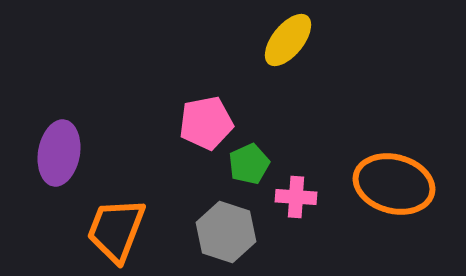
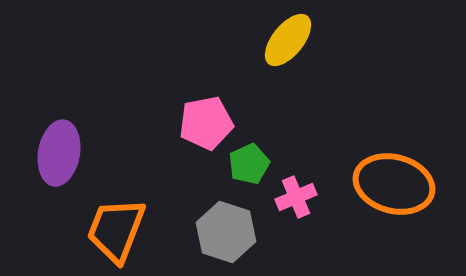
pink cross: rotated 27 degrees counterclockwise
